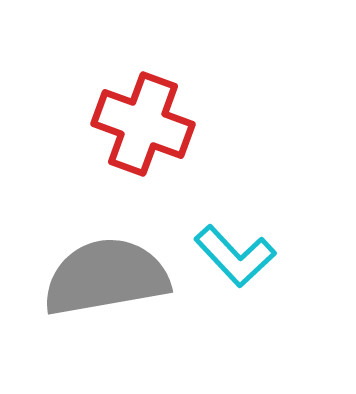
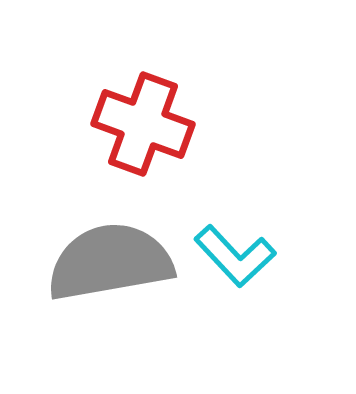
gray semicircle: moved 4 px right, 15 px up
